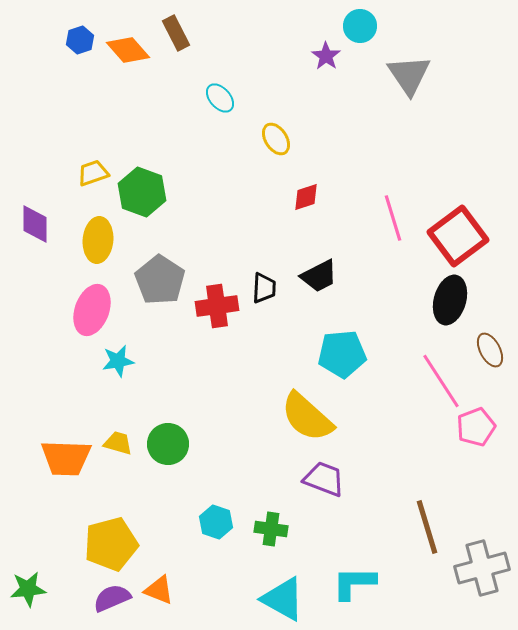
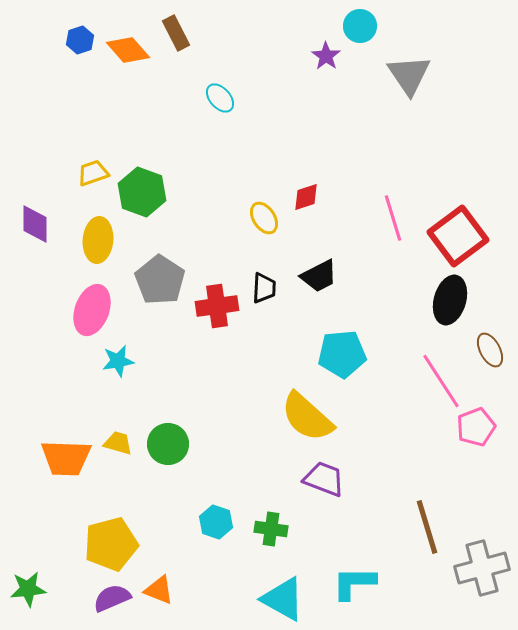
yellow ellipse at (276, 139): moved 12 px left, 79 px down
